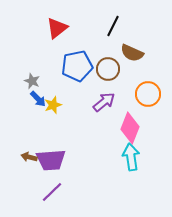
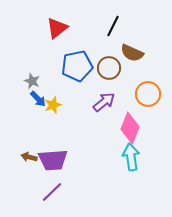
brown circle: moved 1 px right, 1 px up
purple trapezoid: moved 2 px right
